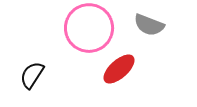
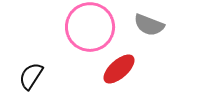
pink circle: moved 1 px right, 1 px up
black semicircle: moved 1 px left, 1 px down
